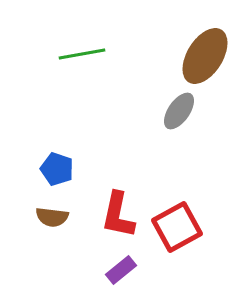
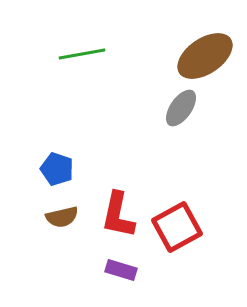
brown ellipse: rotated 24 degrees clockwise
gray ellipse: moved 2 px right, 3 px up
brown semicircle: moved 10 px right; rotated 20 degrees counterclockwise
purple rectangle: rotated 56 degrees clockwise
